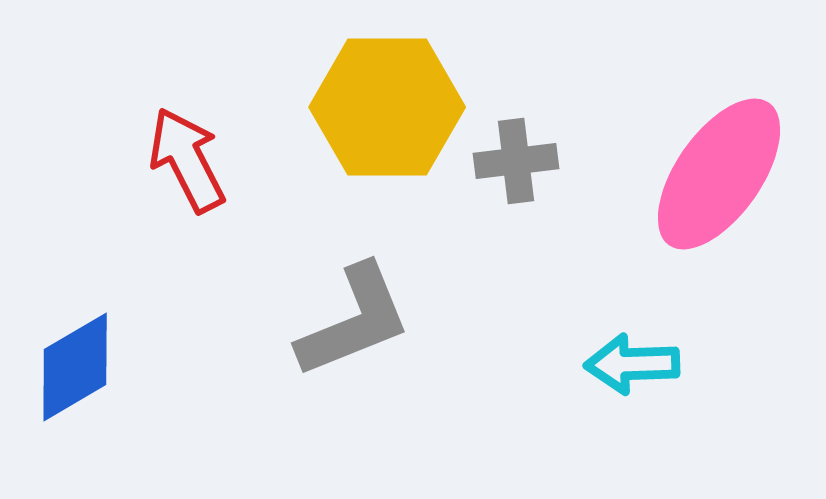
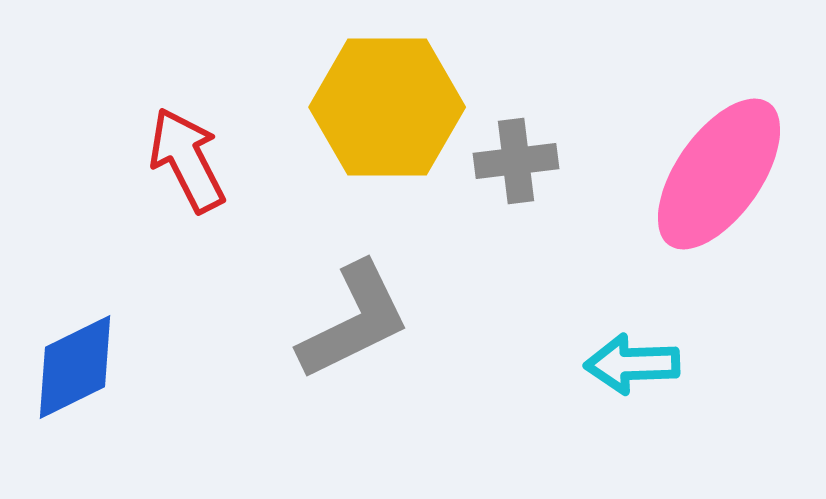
gray L-shape: rotated 4 degrees counterclockwise
blue diamond: rotated 4 degrees clockwise
